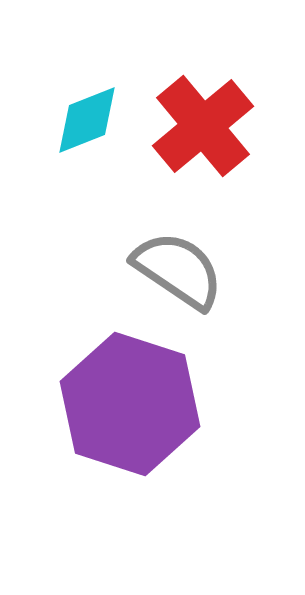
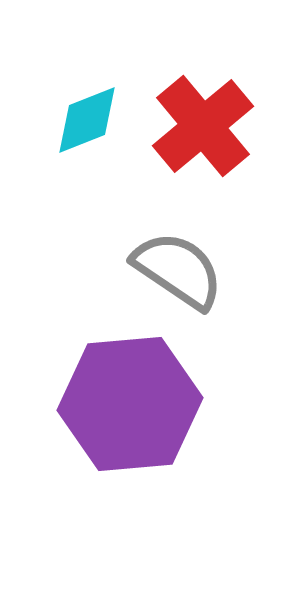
purple hexagon: rotated 23 degrees counterclockwise
